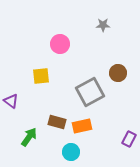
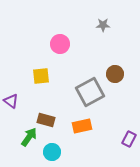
brown circle: moved 3 px left, 1 px down
brown rectangle: moved 11 px left, 2 px up
cyan circle: moved 19 px left
